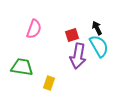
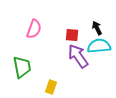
red square: rotated 24 degrees clockwise
cyan semicircle: rotated 65 degrees counterclockwise
purple arrow: rotated 135 degrees clockwise
green trapezoid: rotated 70 degrees clockwise
yellow rectangle: moved 2 px right, 4 px down
